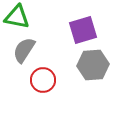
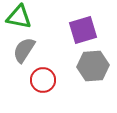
green triangle: moved 2 px right
gray hexagon: moved 1 px down
